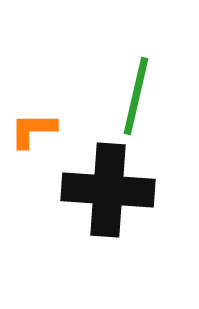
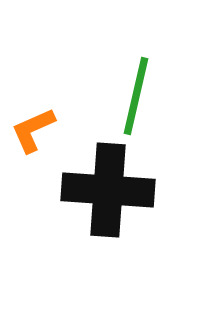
orange L-shape: rotated 24 degrees counterclockwise
